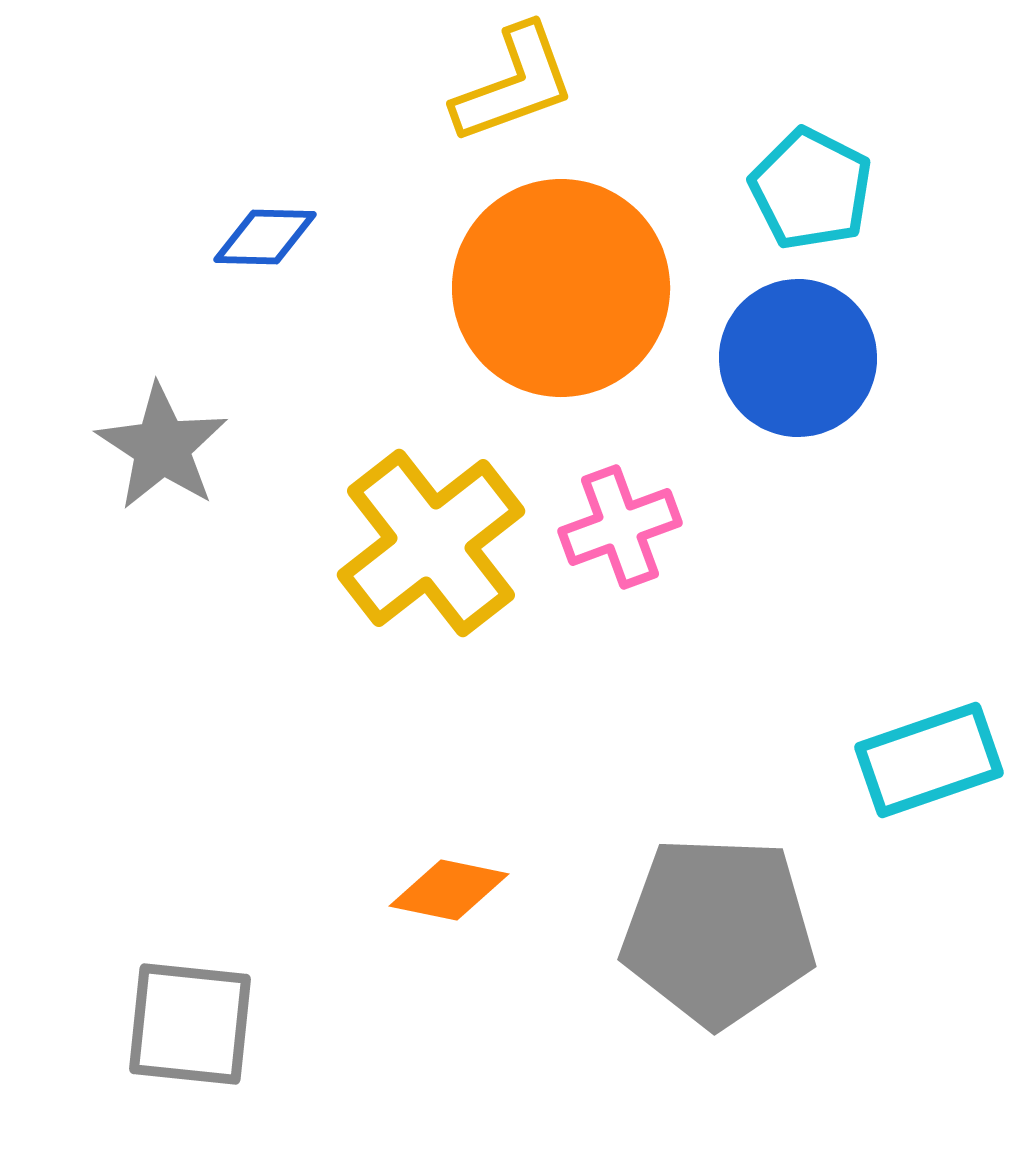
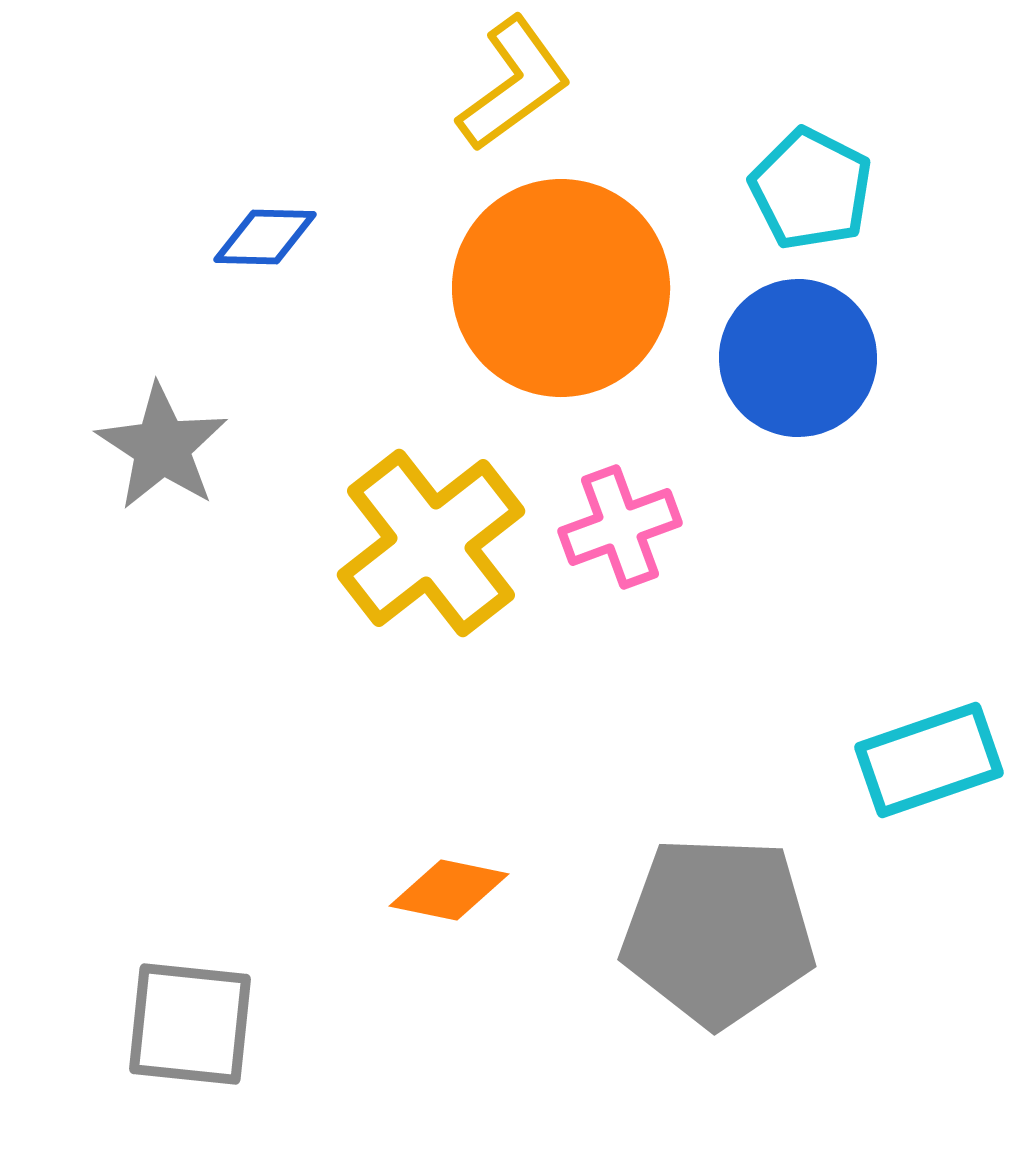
yellow L-shape: rotated 16 degrees counterclockwise
